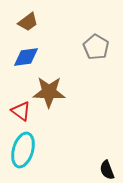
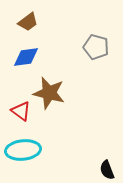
gray pentagon: rotated 15 degrees counterclockwise
brown star: moved 1 px down; rotated 12 degrees clockwise
cyan ellipse: rotated 68 degrees clockwise
